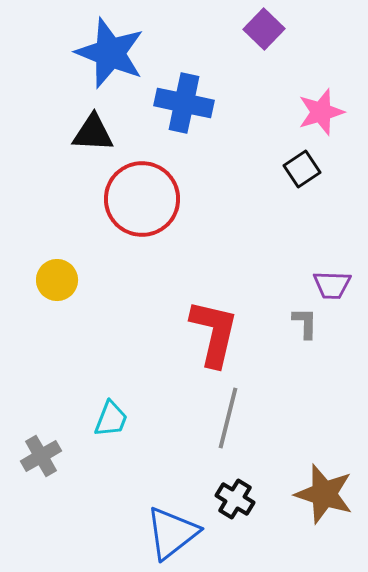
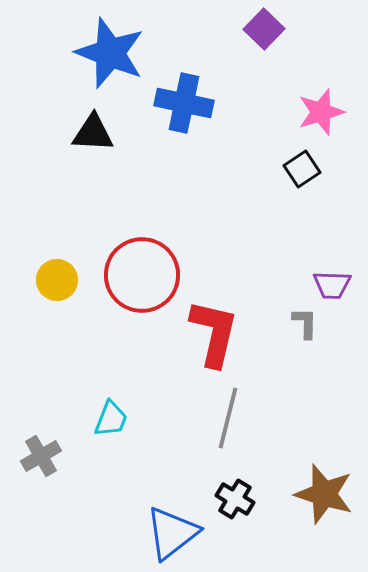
red circle: moved 76 px down
